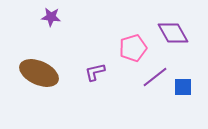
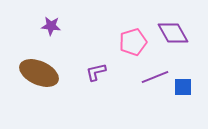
purple star: moved 9 px down
pink pentagon: moved 6 px up
purple L-shape: moved 1 px right
purple line: rotated 16 degrees clockwise
